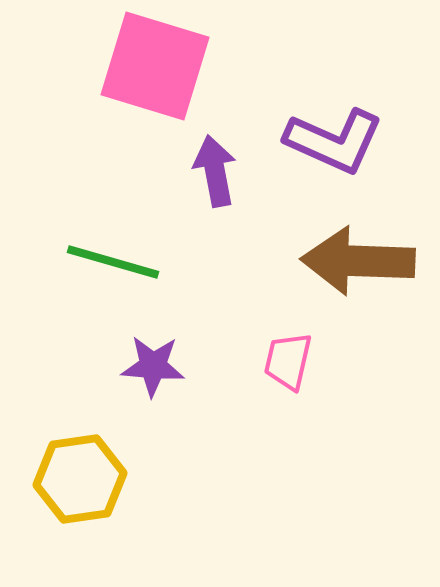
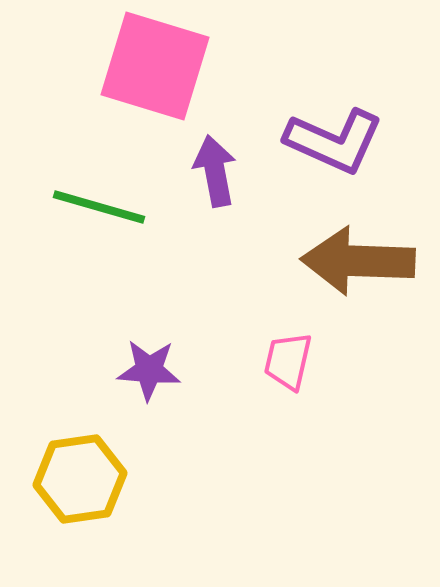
green line: moved 14 px left, 55 px up
purple star: moved 4 px left, 4 px down
